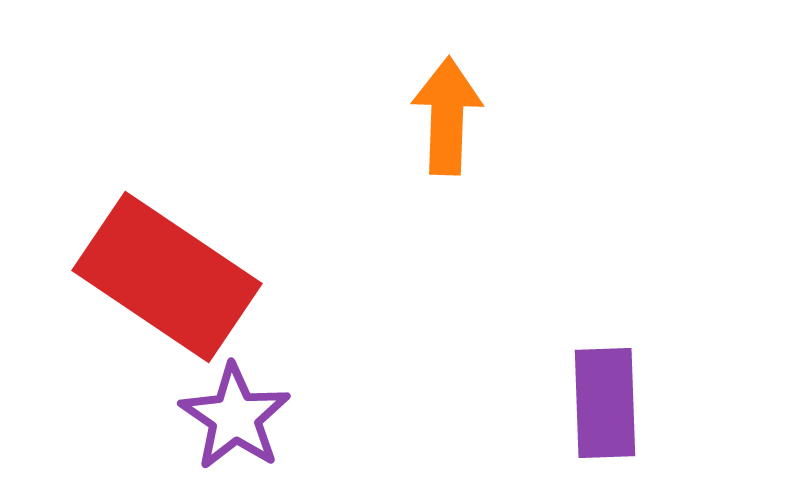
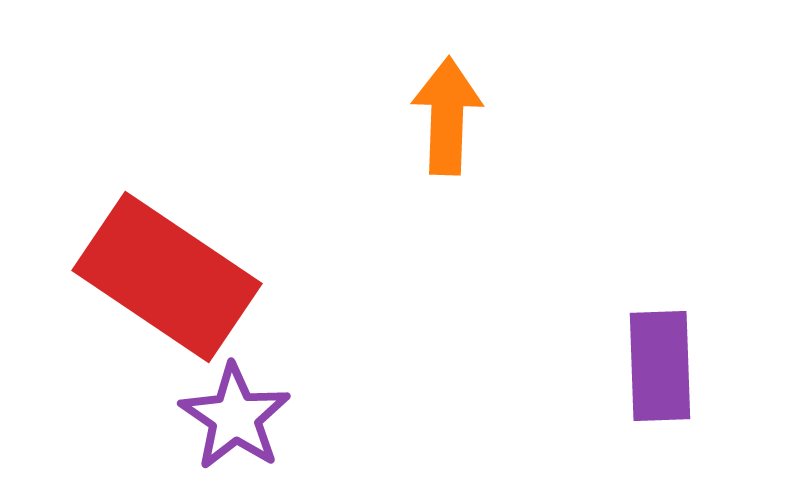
purple rectangle: moved 55 px right, 37 px up
